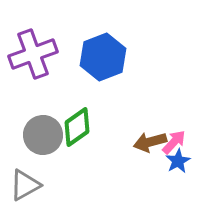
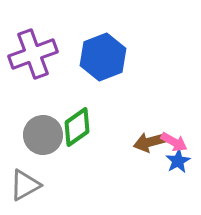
pink arrow: rotated 76 degrees clockwise
